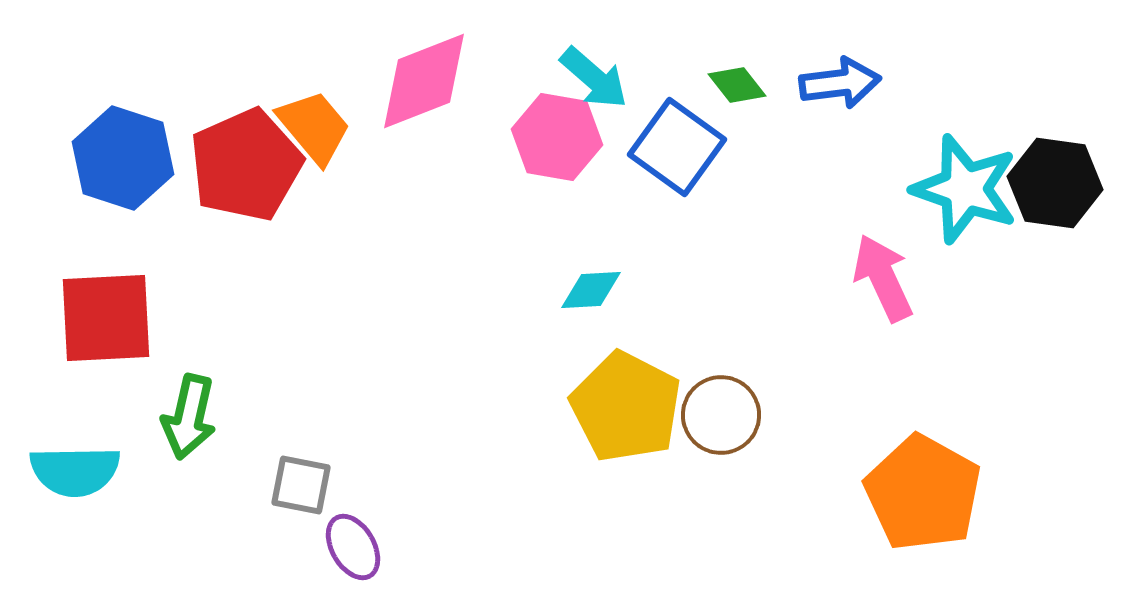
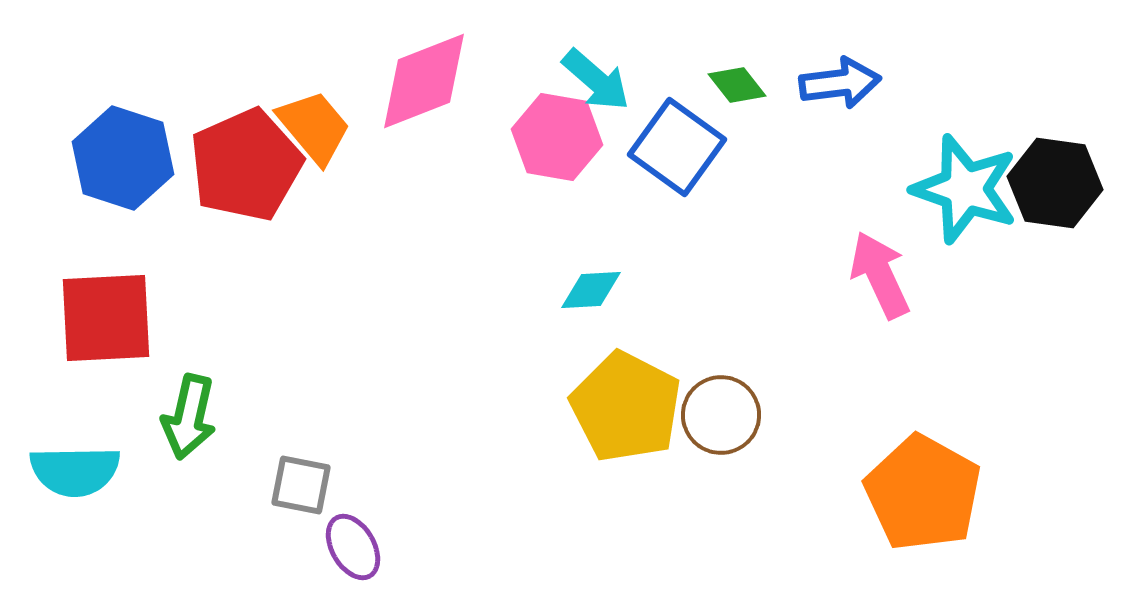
cyan arrow: moved 2 px right, 2 px down
pink arrow: moved 3 px left, 3 px up
